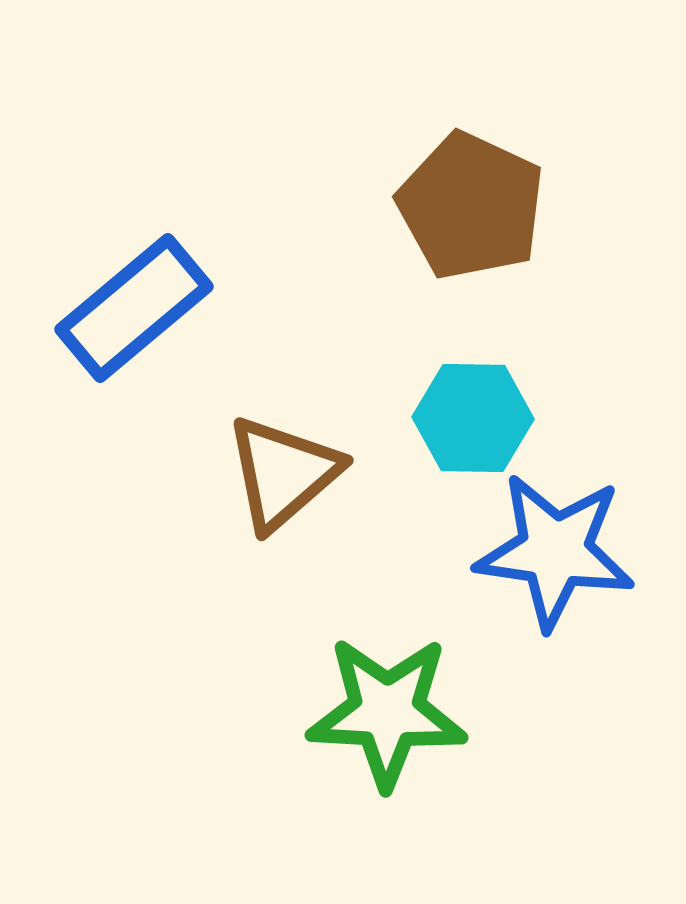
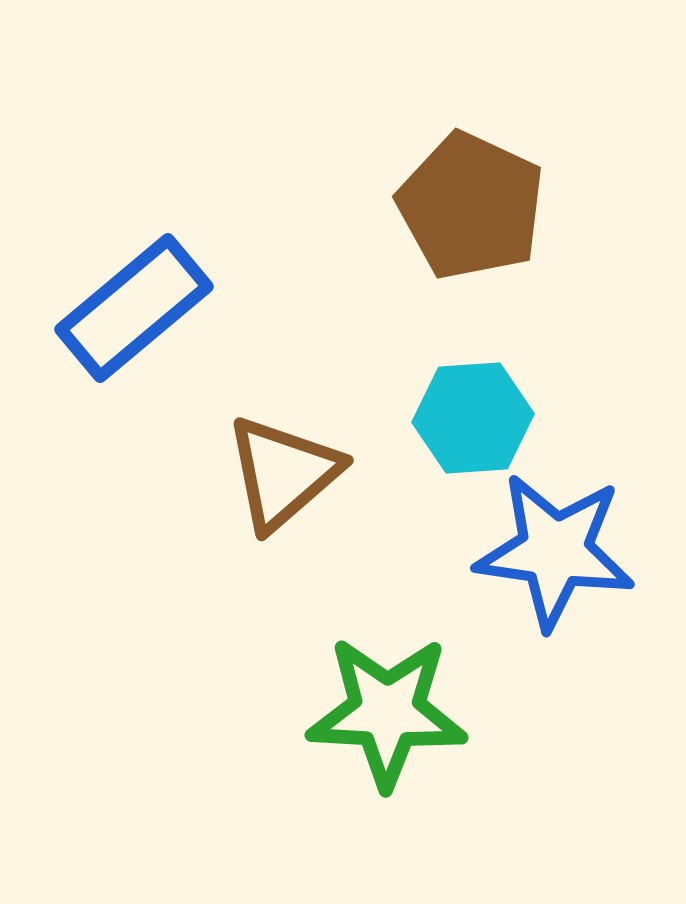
cyan hexagon: rotated 5 degrees counterclockwise
